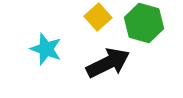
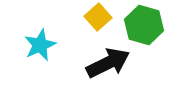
green hexagon: moved 2 px down
cyan star: moved 6 px left, 4 px up; rotated 28 degrees clockwise
